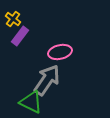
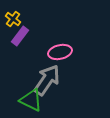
green triangle: moved 2 px up
